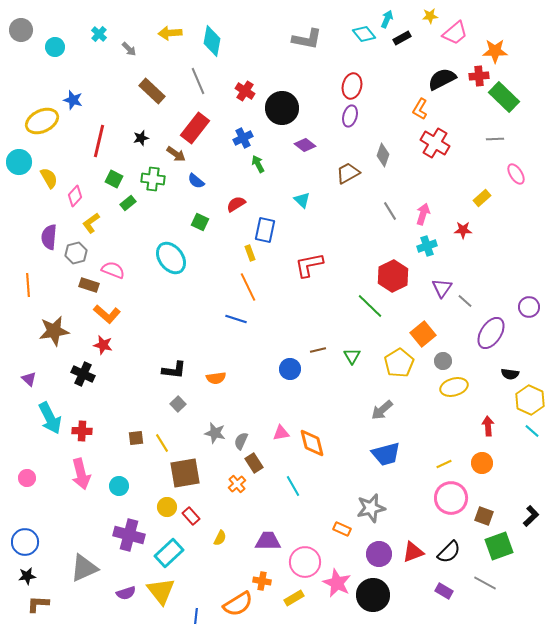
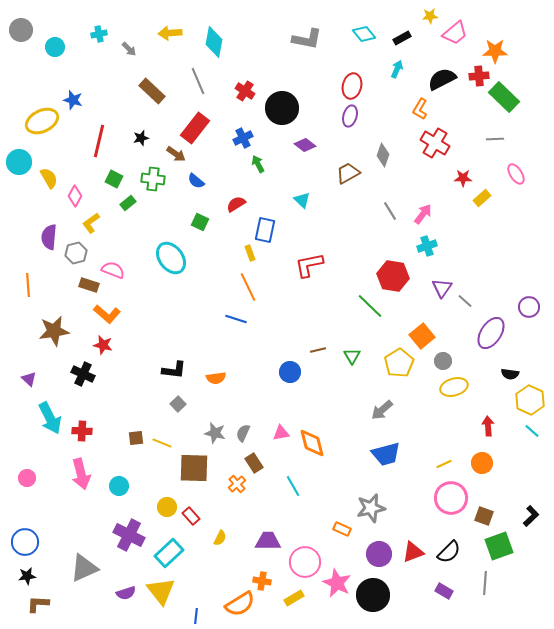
cyan arrow at (387, 19): moved 10 px right, 50 px down
cyan cross at (99, 34): rotated 35 degrees clockwise
cyan diamond at (212, 41): moved 2 px right, 1 px down
pink diamond at (75, 196): rotated 15 degrees counterclockwise
pink arrow at (423, 214): rotated 20 degrees clockwise
red star at (463, 230): moved 52 px up
red hexagon at (393, 276): rotated 24 degrees counterclockwise
orange square at (423, 334): moved 1 px left, 2 px down
blue circle at (290, 369): moved 3 px down
gray semicircle at (241, 441): moved 2 px right, 8 px up
yellow line at (162, 443): rotated 36 degrees counterclockwise
brown square at (185, 473): moved 9 px right, 5 px up; rotated 12 degrees clockwise
purple cross at (129, 535): rotated 12 degrees clockwise
gray line at (485, 583): rotated 65 degrees clockwise
orange semicircle at (238, 604): moved 2 px right
